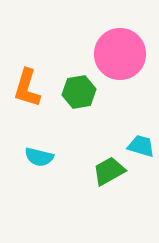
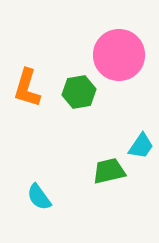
pink circle: moved 1 px left, 1 px down
cyan trapezoid: rotated 108 degrees clockwise
cyan semicircle: moved 40 px down; rotated 40 degrees clockwise
green trapezoid: rotated 16 degrees clockwise
